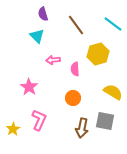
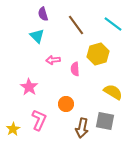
orange circle: moved 7 px left, 6 px down
